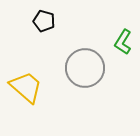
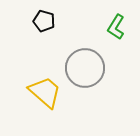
green L-shape: moved 7 px left, 15 px up
yellow trapezoid: moved 19 px right, 5 px down
